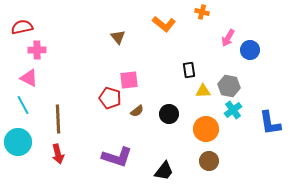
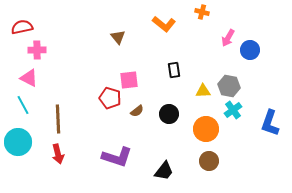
black rectangle: moved 15 px left
blue L-shape: rotated 28 degrees clockwise
